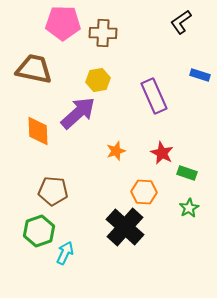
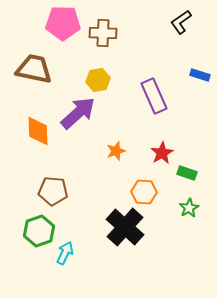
red star: rotated 15 degrees clockwise
